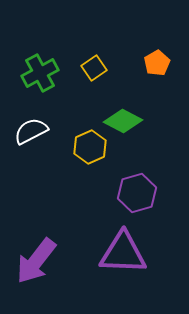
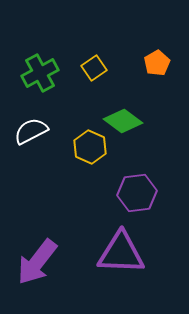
green diamond: rotated 9 degrees clockwise
yellow hexagon: rotated 12 degrees counterclockwise
purple hexagon: rotated 9 degrees clockwise
purple triangle: moved 2 px left
purple arrow: moved 1 px right, 1 px down
